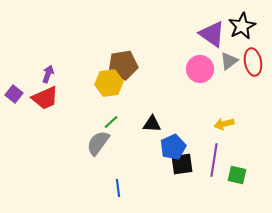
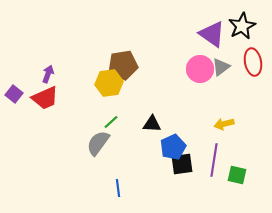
gray triangle: moved 8 px left, 6 px down
